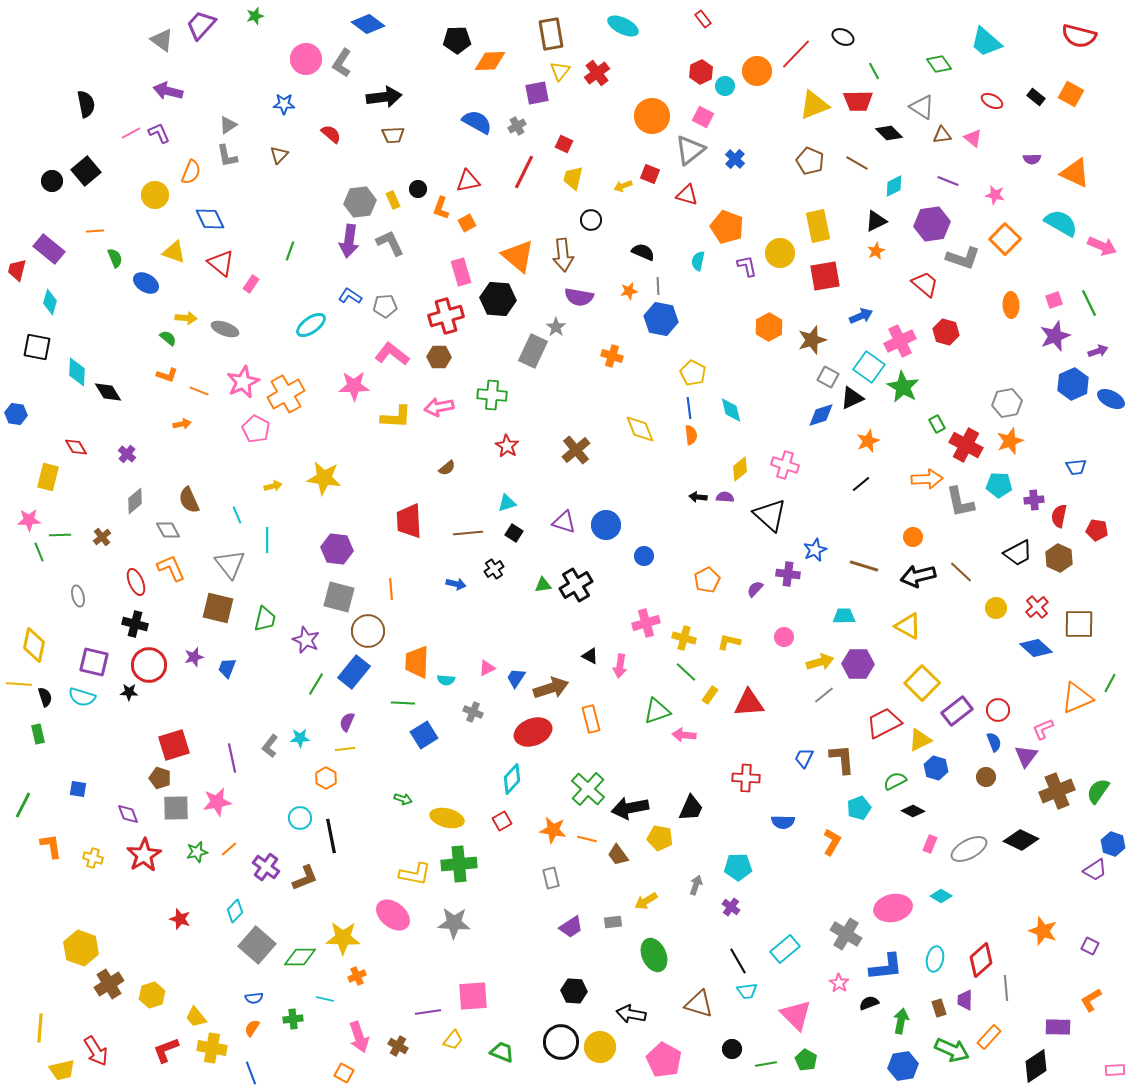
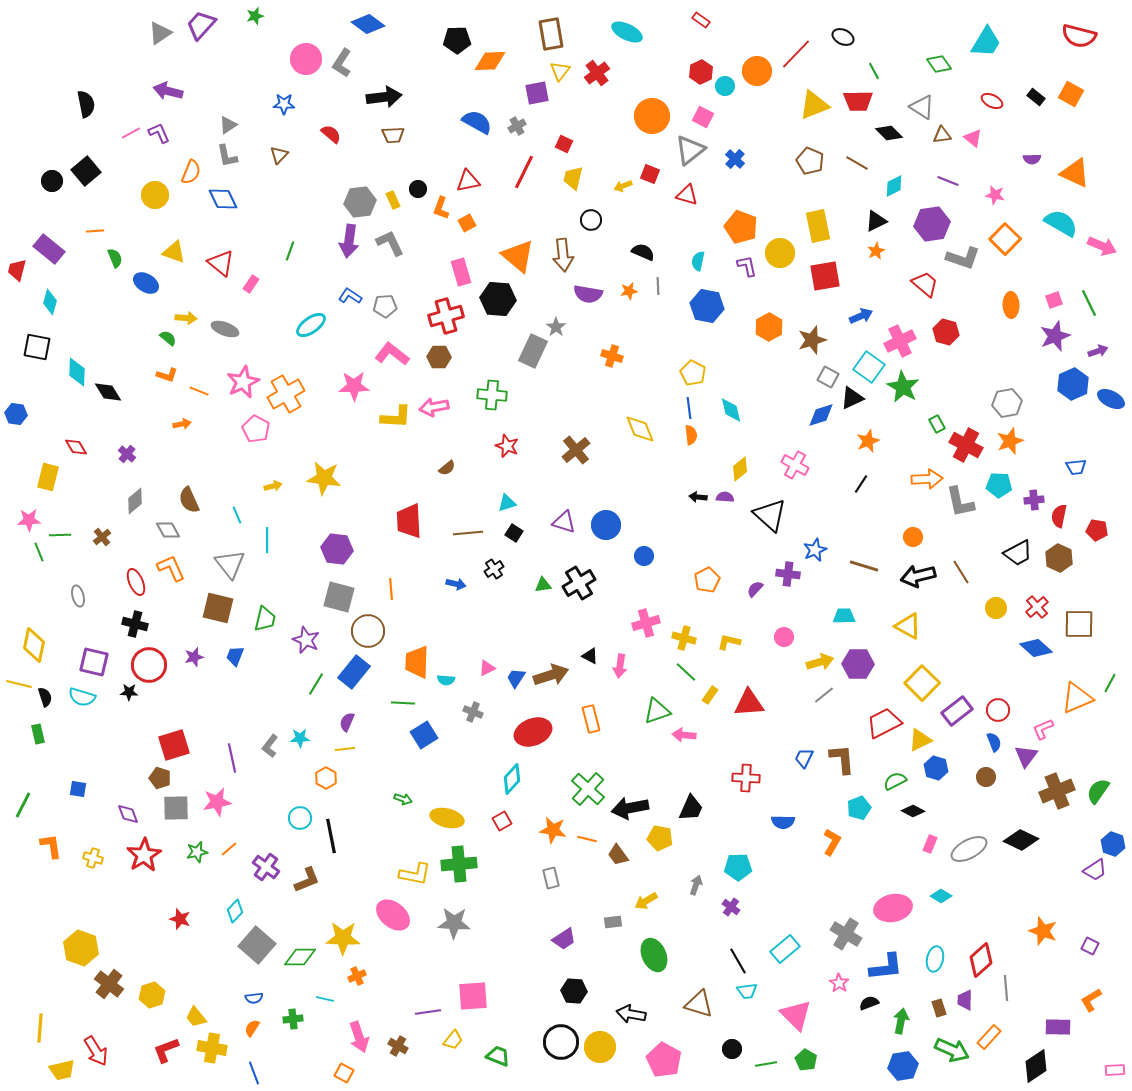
red rectangle at (703, 19): moved 2 px left, 1 px down; rotated 18 degrees counterclockwise
cyan ellipse at (623, 26): moved 4 px right, 6 px down
gray triangle at (162, 40): moved 2 px left, 7 px up; rotated 50 degrees clockwise
cyan trapezoid at (986, 42): rotated 100 degrees counterclockwise
blue diamond at (210, 219): moved 13 px right, 20 px up
orange pentagon at (727, 227): moved 14 px right
purple semicircle at (579, 297): moved 9 px right, 3 px up
blue hexagon at (661, 319): moved 46 px right, 13 px up
pink arrow at (439, 407): moved 5 px left
red star at (507, 446): rotated 10 degrees counterclockwise
pink cross at (785, 465): moved 10 px right; rotated 12 degrees clockwise
black line at (861, 484): rotated 18 degrees counterclockwise
brown line at (961, 572): rotated 15 degrees clockwise
black cross at (576, 585): moved 3 px right, 2 px up
blue trapezoid at (227, 668): moved 8 px right, 12 px up
yellow line at (19, 684): rotated 10 degrees clockwise
brown arrow at (551, 688): moved 13 px up
brown L-shape at (305, 878): moved 2 px right, 2 px down
purple trapezoid at (571, 927): moved 7 px left, 12 px down
brown cross at (109, 984): rotated 20 degrees counterclockwise
green trapezoid at (502, 1052): moved 4 px left, 4 px down
blue line at (251, 1073): moved 3 px right
